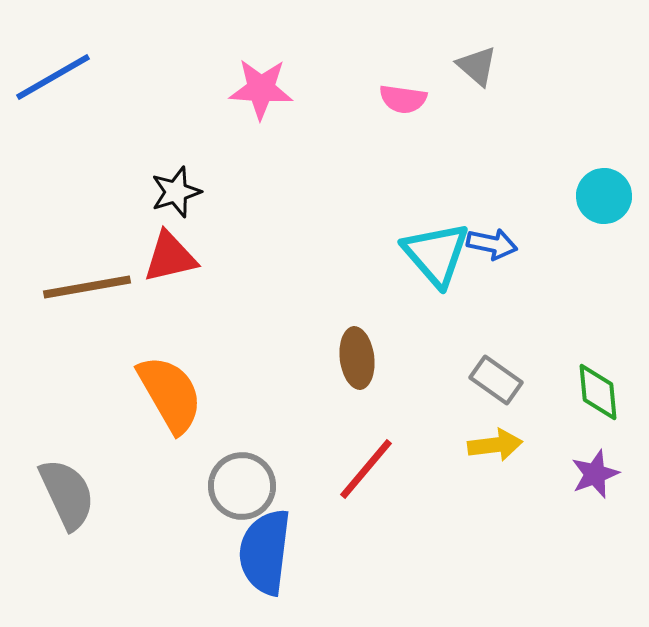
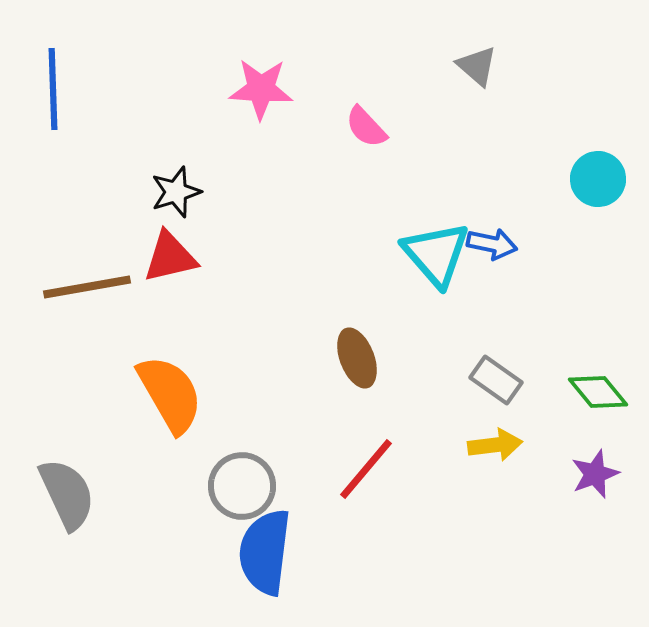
blue line: moved 12 px down; rotated 62 degrees counterclockwise
pink semicircle: moved 37 px left, 28 px down; rotated 39 degrees clockwise
cyan circle: moved 6 px left, 17 px up
brown ellipse: rotated 14 degrees counterclockwise
green diamond: rotated 34 degrees counterclockwise
